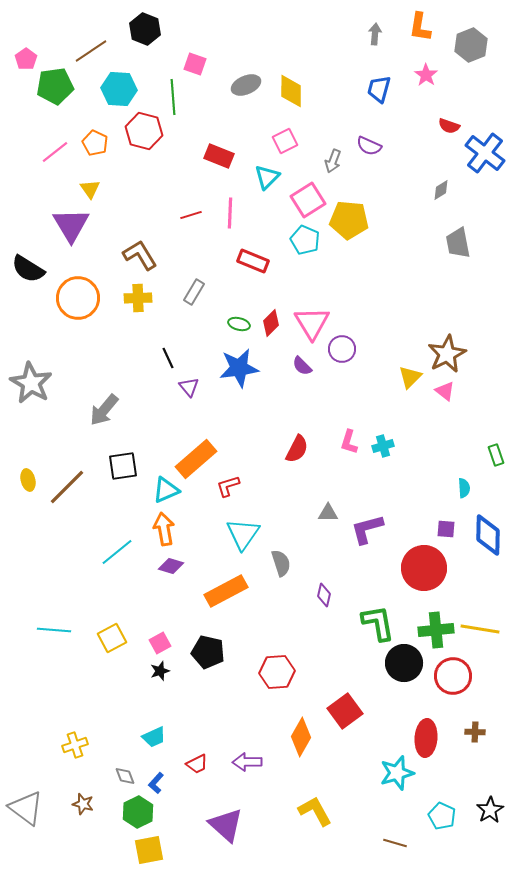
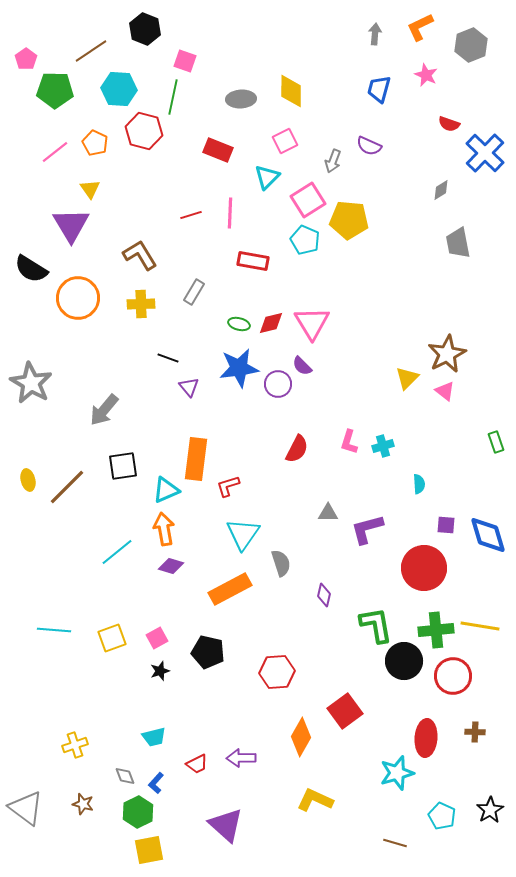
orange L-shape at (420, 27): rotated 56 degrees clockwise
pink square at (195, 64): moved 10 px left, 3 px up
pink star at (426, 75): rotated 10 degrees counterclockwise
gray ellipse at (246, 85): moved 5 px left, 14 px down; rotated 20 degrees clockwise
green pentagon at (55, 86): moved 4 px down; rotated 9 degrees clockwise
green line at (173, 97): rotated 16 degrees clockwise
red semicircle at (449, 126): moved 2 px up
blue cross at (485, 153): rotated 6 degrees clockwise
red rectangle at (219, 156): moved 1 px left, 6 px up
red rectangle at (253, 261): rotated 12 degrees counterclockwise
black semicircle at (28, 269): moved 3 px right
yellow cross at (138, 298): moved 3 px right, 6 px down
red diamond at (271, 323): rotated 32 degrees clockwise
purple circle at (342, 349): moved 64 px left, 35 px down
black line at (168, 358): rotated 45 degrees counterclockwise
yellow triangle at (410, 377): moved 3 px left, 1 px down
green rectangle at (496, 455): moved 13 px up
orange rectangle at (196, 459): rotated 42 degrees counterclockwise
cyan semicircle at (464, 488): moved 45 px left, 4 px up
purple square at (446, 529): moved 4 px up
blue diamond at (488, 535): rotated 18 degrees counterclockwise
orange rectangle at (226, 591): moved 4 px right, 2 px up
green L-shape at (378, 623): moved 2 px left, 2 px down
yellow line at (480, 629): moved 3 px up
yellow square at (112, 638): rotated 8 degrees clockwise
pink square at (160, 643): moved 3 px left, 5 px up
black circle at (404, 663): moved 2 px up
cyan trapezoid at (154, 737): rotated 10 degrees clockwise
purple arrow at (247, 762): moved 6 px left, 4 px up
yellow L-shape at (315, 811): moved 11 px up; rotated 36 degrees counterclockwise
